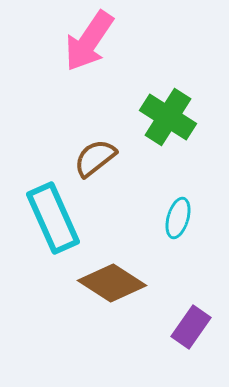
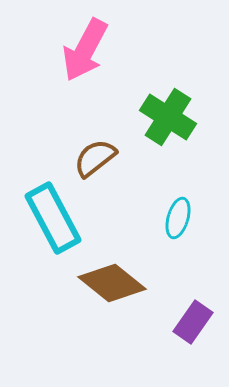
pink arrow: moved 4 px left, 9 px down; rotated 6 degrees counterclockwise
cyan rectangle: rotated 4 degrees counterclockwise
brown diamond: rotated 6 degrees clockwise
purple rectangle: moved 2 px right, 5 px up
